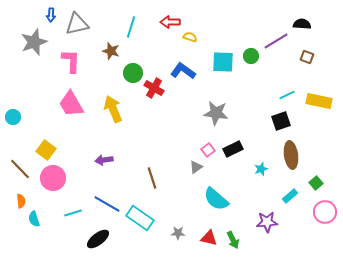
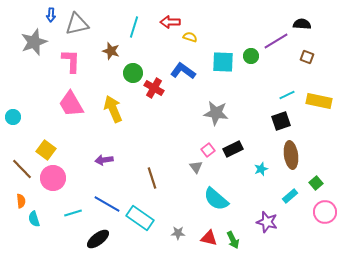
cyan line at (131, 27): moved 3 px right
gray triangle at (196, 167): rotated 32 degrees counterclockwise
brown line at (20, 169): moved 2 px right
purple star at (267, 222): rotated 20 degrees clockwise
